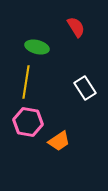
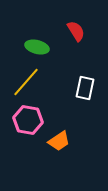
red semicircle: moved 4 px down
yellow line: rotated 32 degrees clockwise
white rectangle: rotated 45 degrees clockwise
pink hexagon: moved 2 px up
